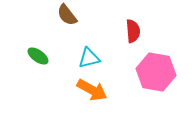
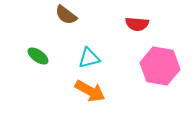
brown semicircle: moved 1 px left; rotated 15 degrees counterclockwise
red semicircle: moved 4 px right, 7 px up; rotated 100 degrees clockwise
pink hexagon: moved 4 px right, 6 px up
orange arrow: moved 2 px left, 1 px down
